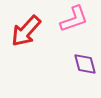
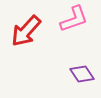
purple diamond: moved 3 px left, 10 px down; rotated 20 degrees counterclockwise
